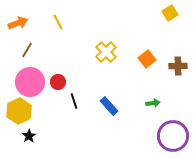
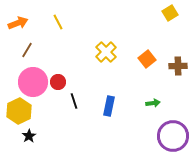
pink circle: moved 3 px right
blue rectangle: rotated 54 degrees clockwise
